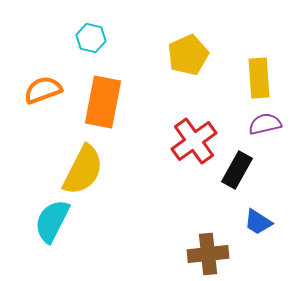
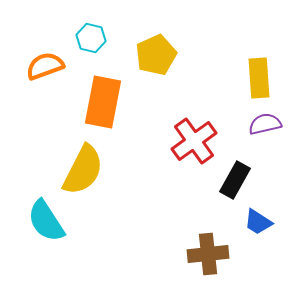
yellow pentagon: moved 32 px left
orange semicircle: moved 2 px right, 24 px up
black rectangle: moved 2 px left, 10 px down
cyan semicircle: moved 6 px left; rotated 60 degrees counterclockwise
